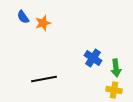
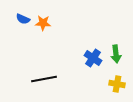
blue semicircle: moved 2 px down; rotated 32 degrees counterclockwise
orange star: rotated 21 degrees clockwise
green arrow: moved 14 px up
yellow cross: moved 3 px right, 6 px up
